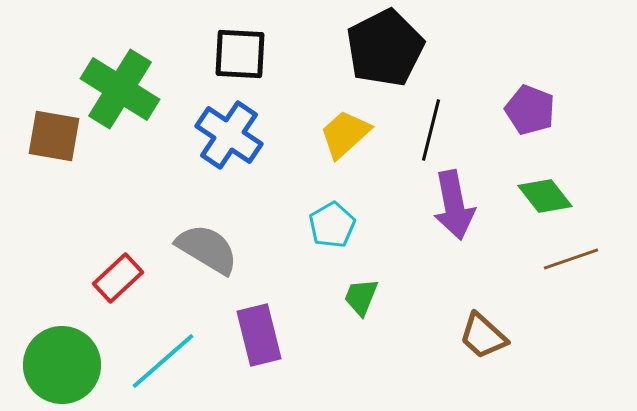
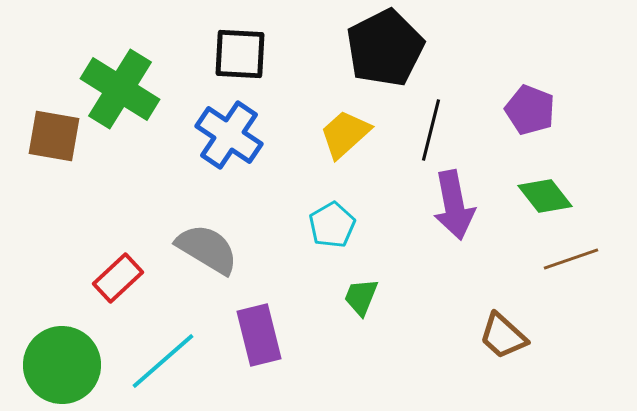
brown trapezoid: moved 20 px right
